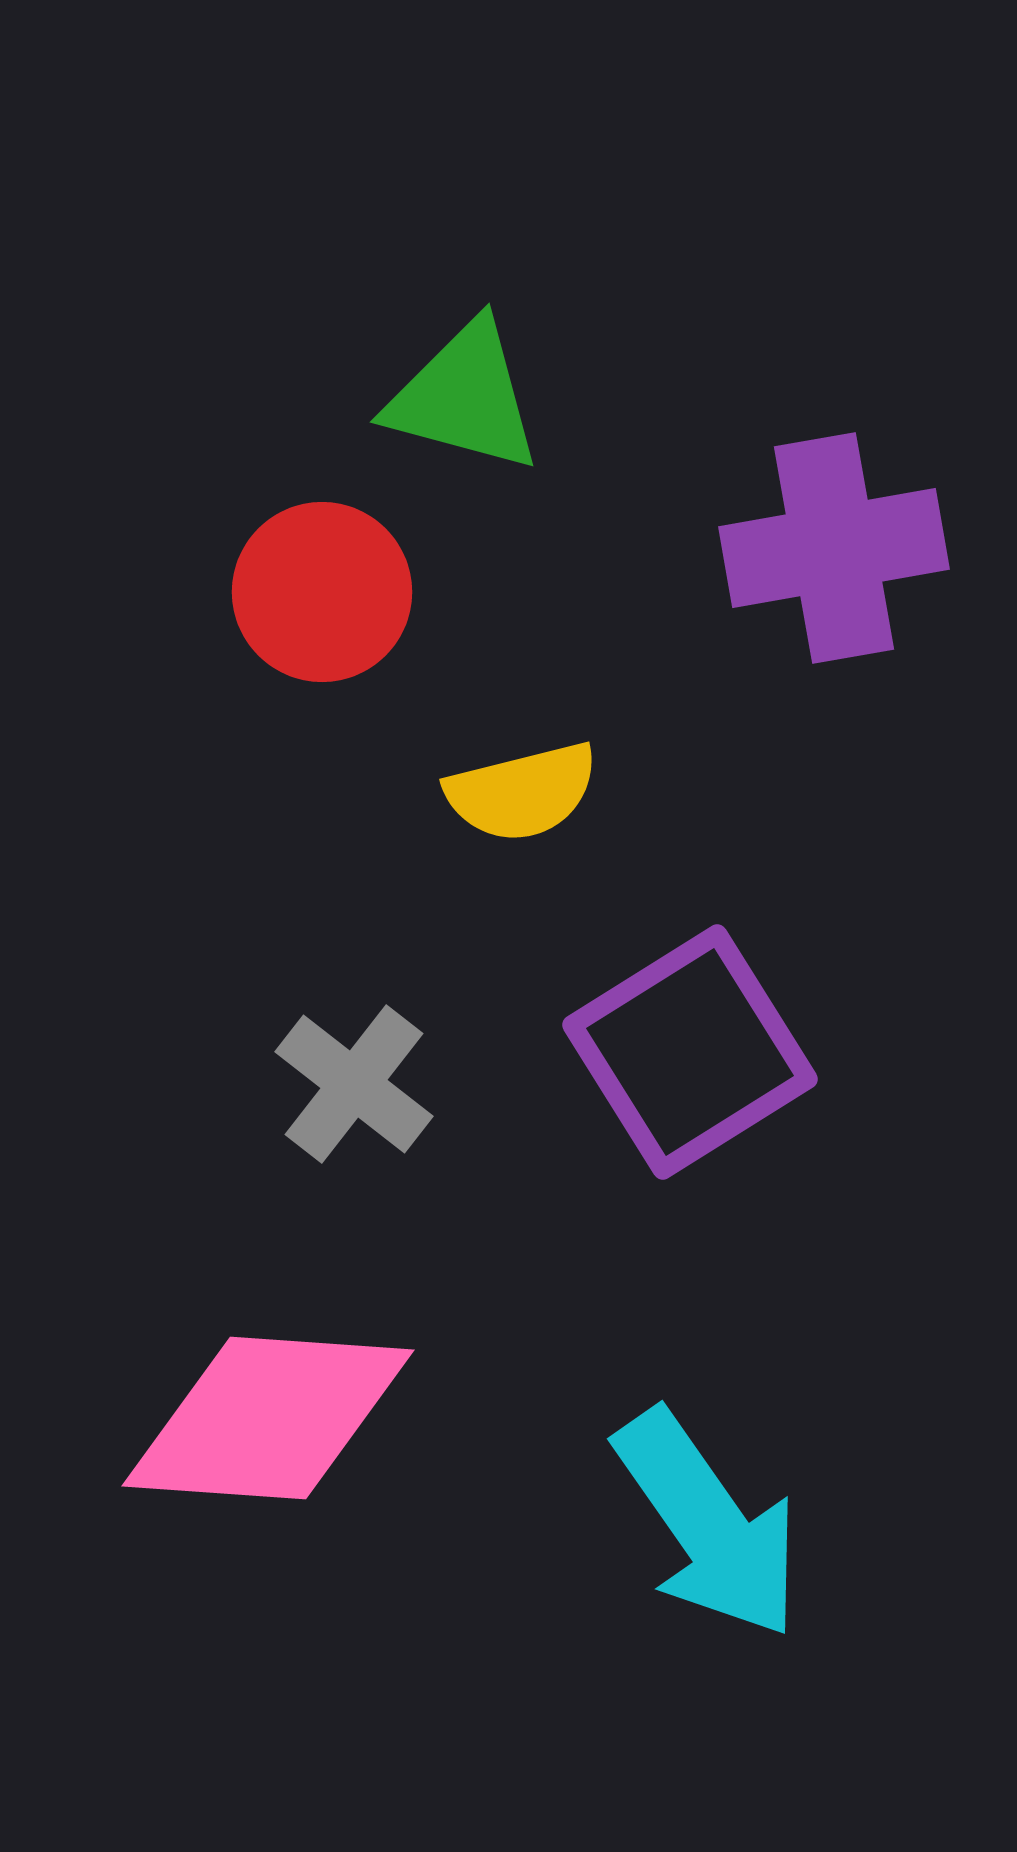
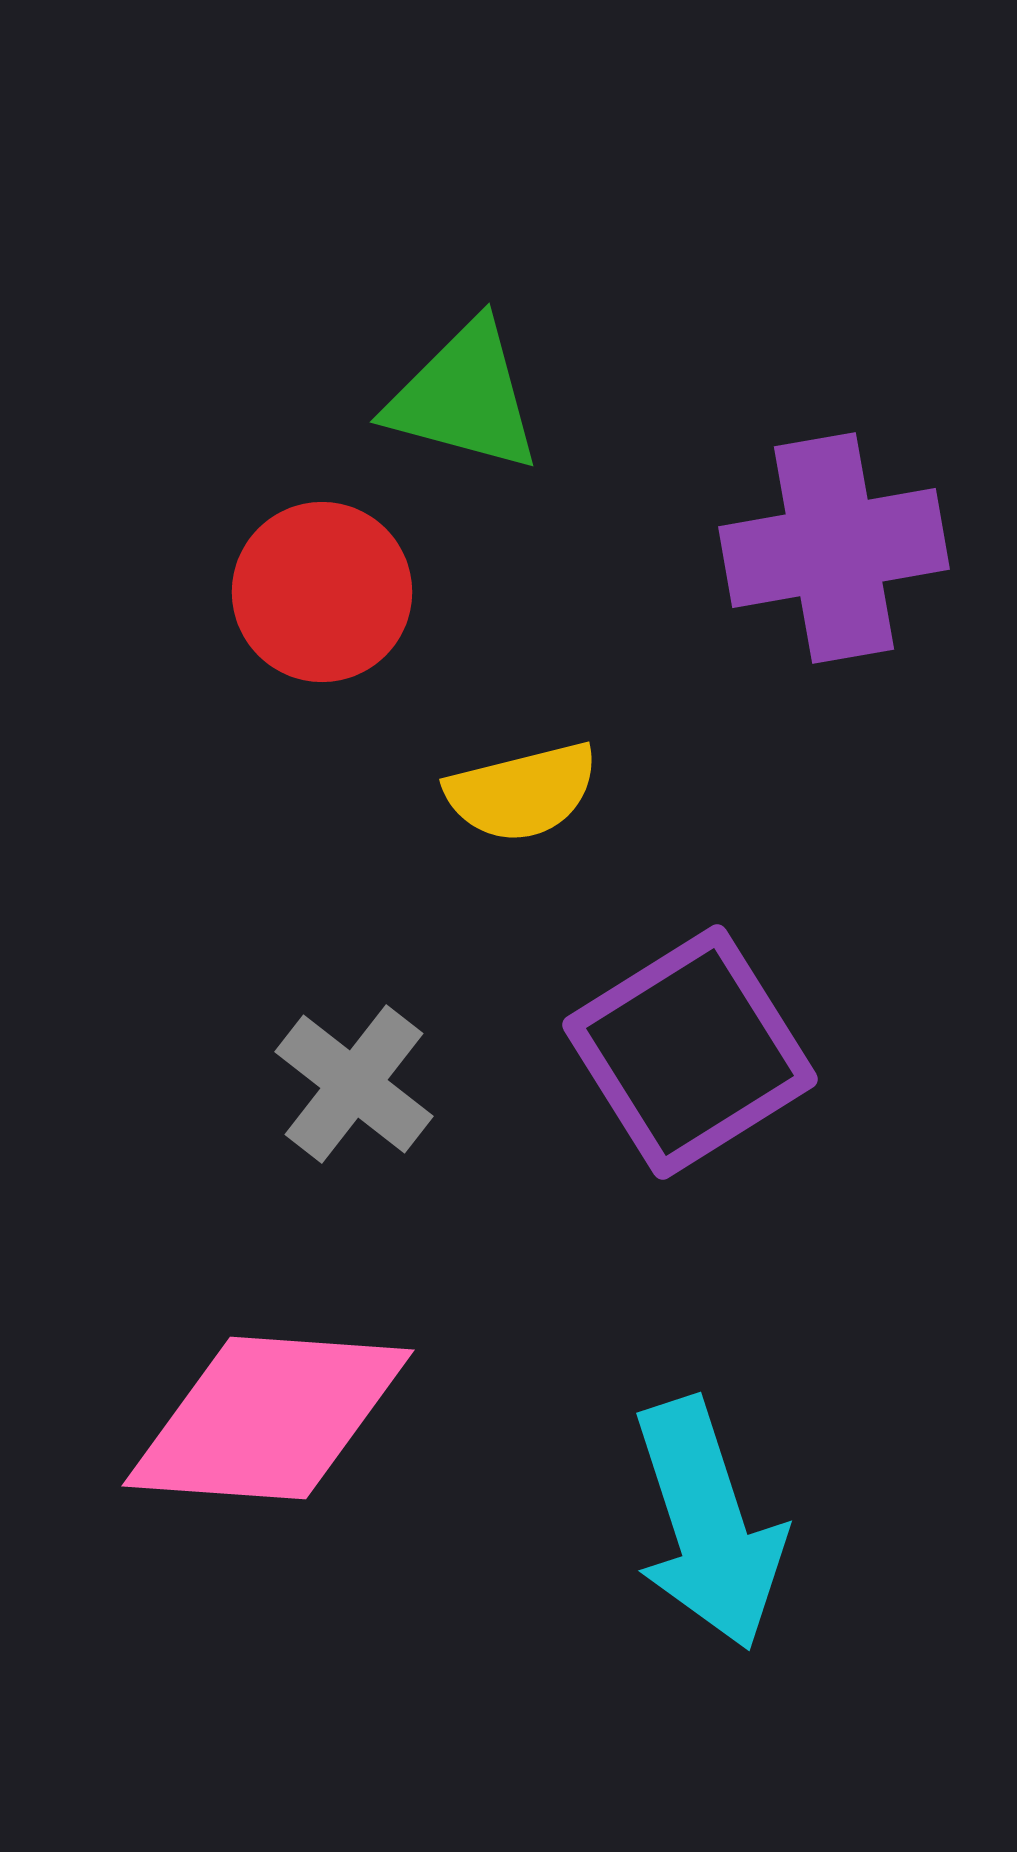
cyan arrow: rotated 17 degrees clockwise
